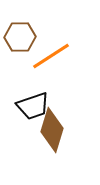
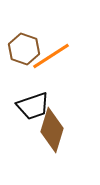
brown hexagon: moved 4 px right, 12 px down; rotated 20 degrees clockwise
